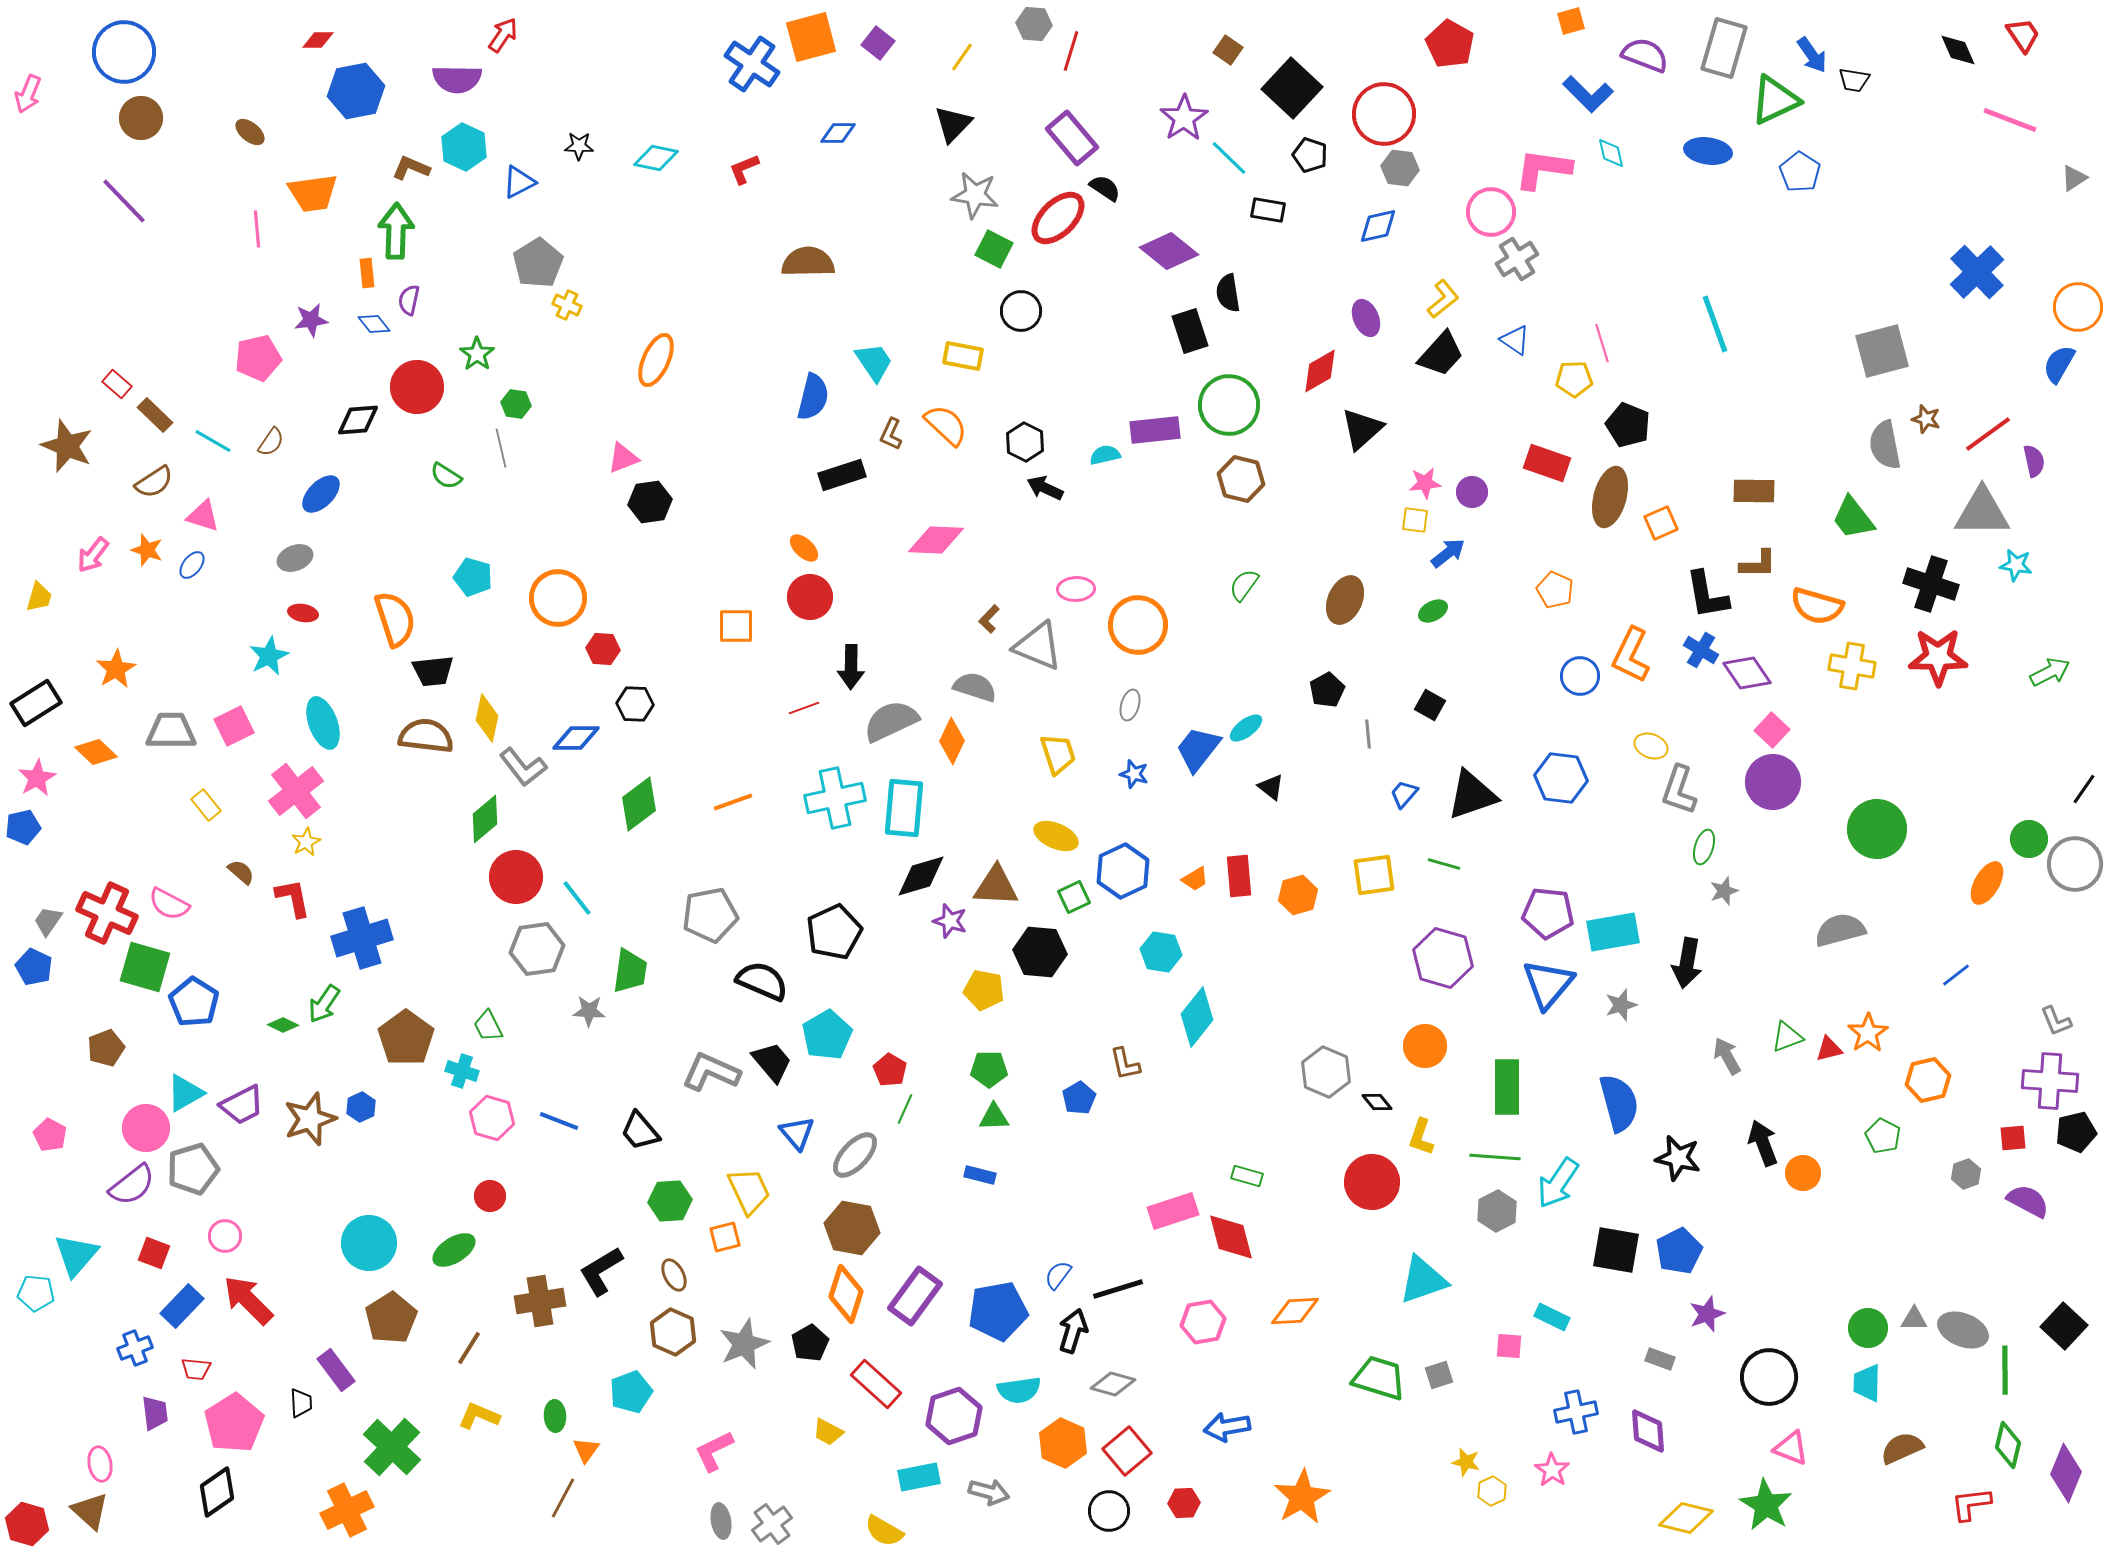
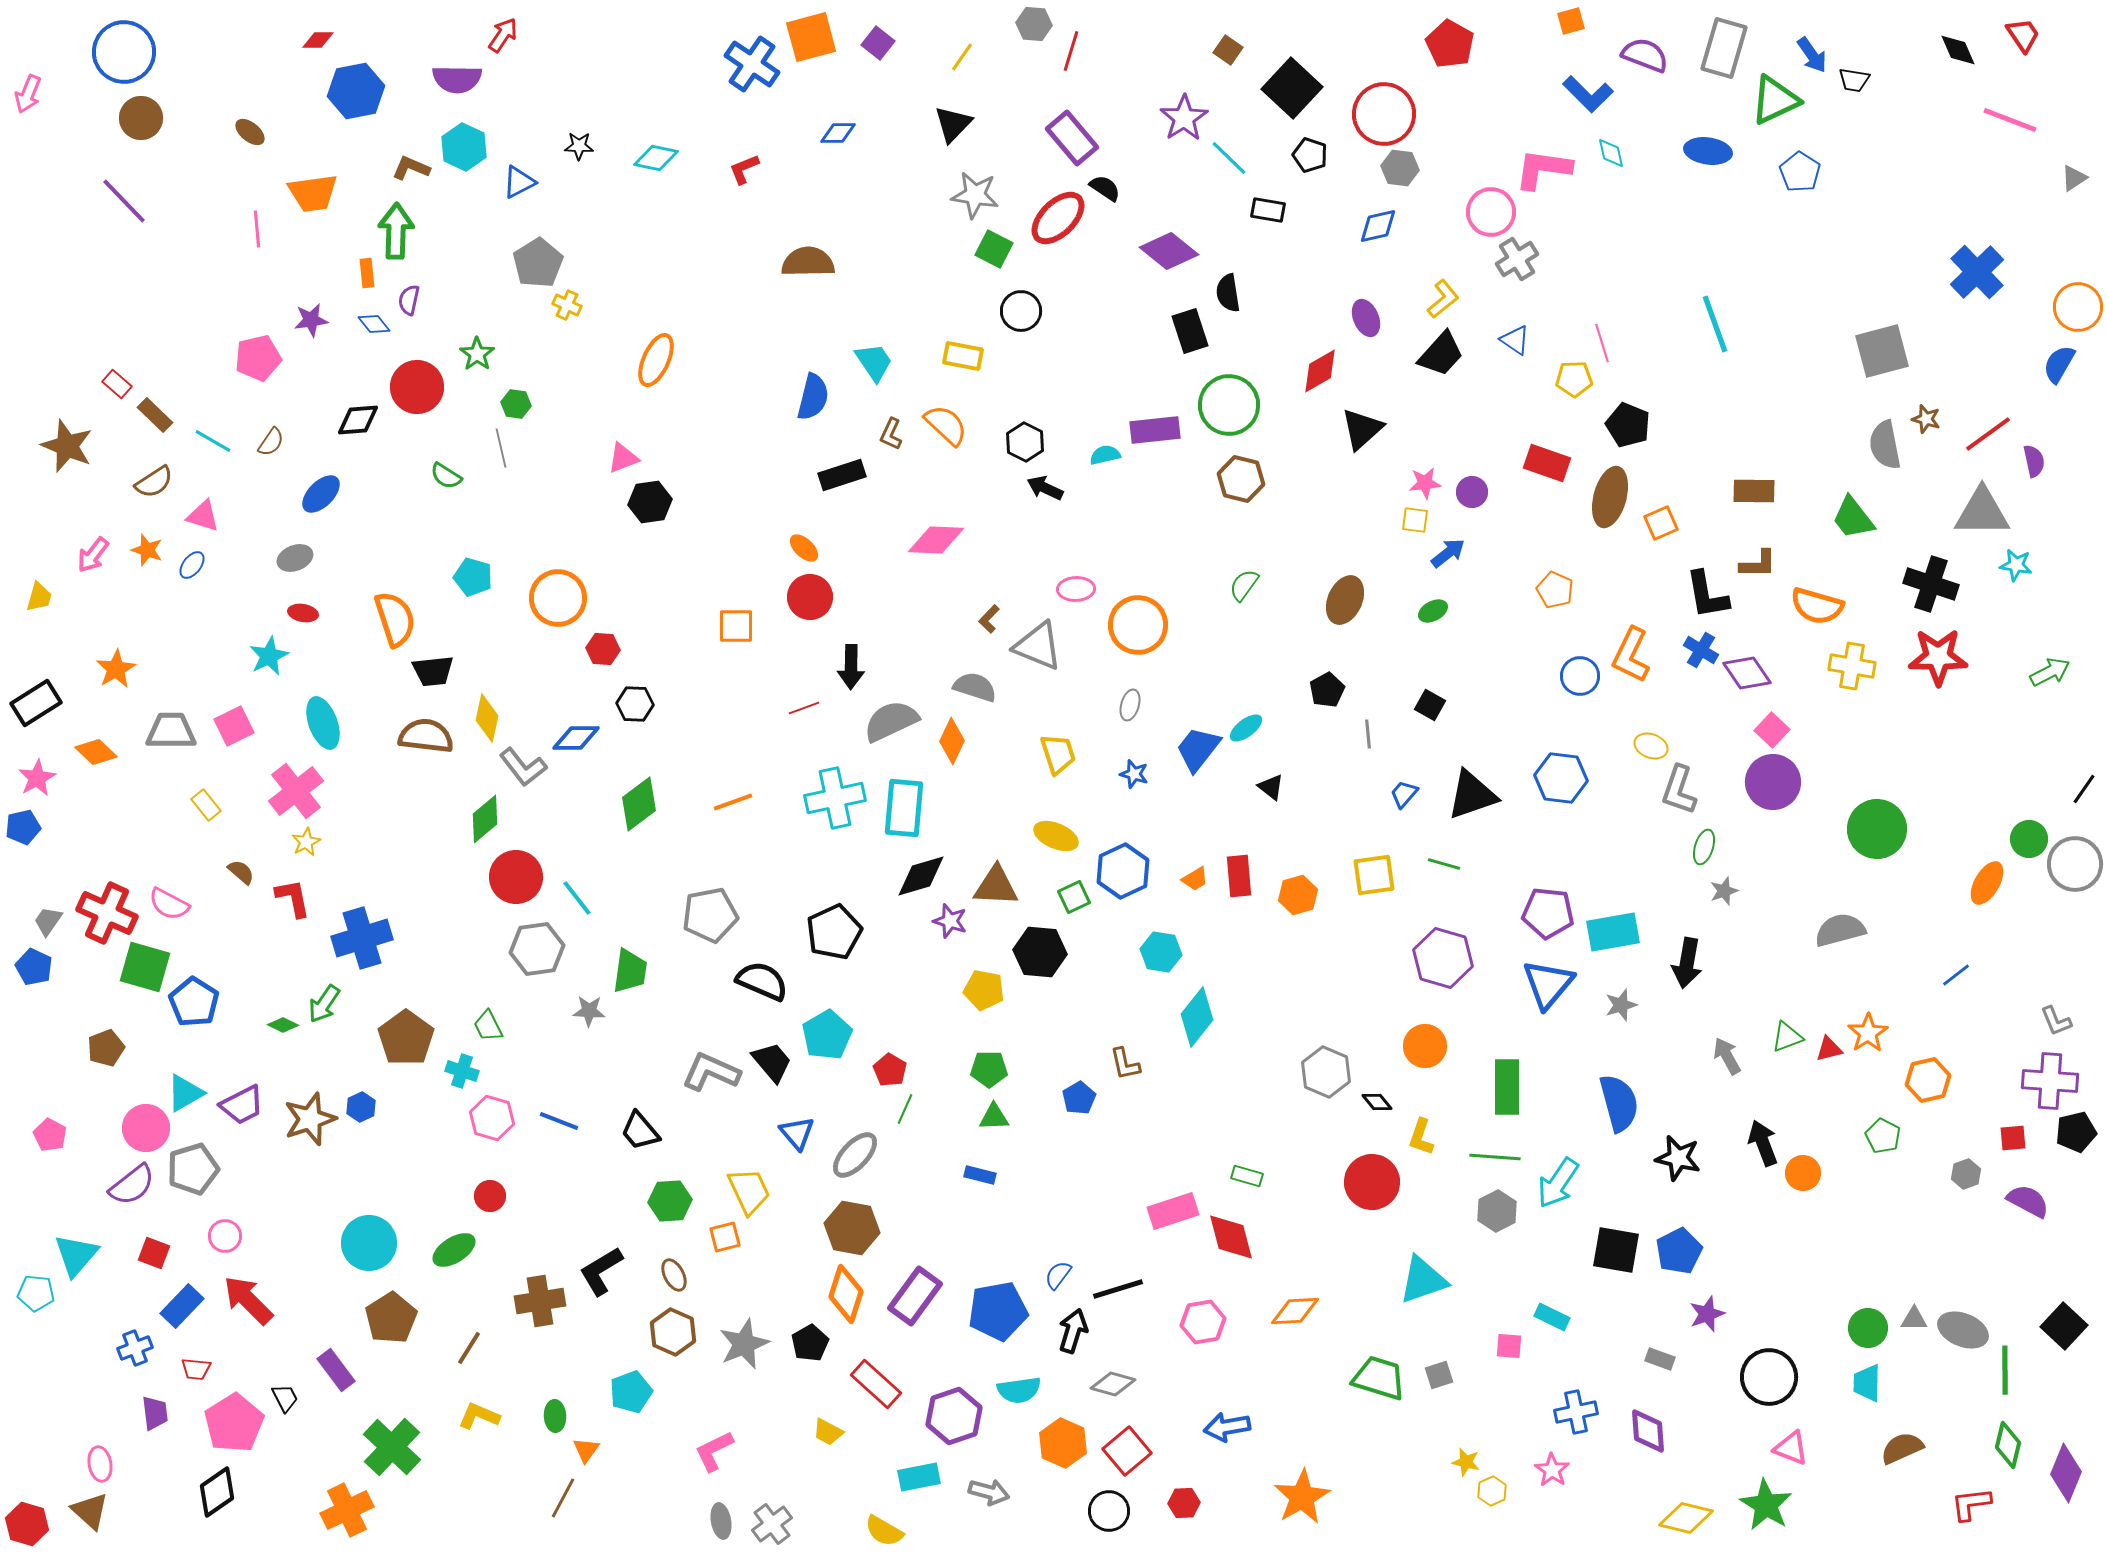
black trapezoid at (301, 1403): moved 16 px left, 5 px up; rotated 24 degrees counterclockwise
